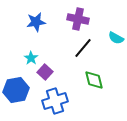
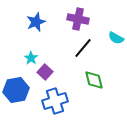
blue star: rotated 12 degrees counterclockwise
